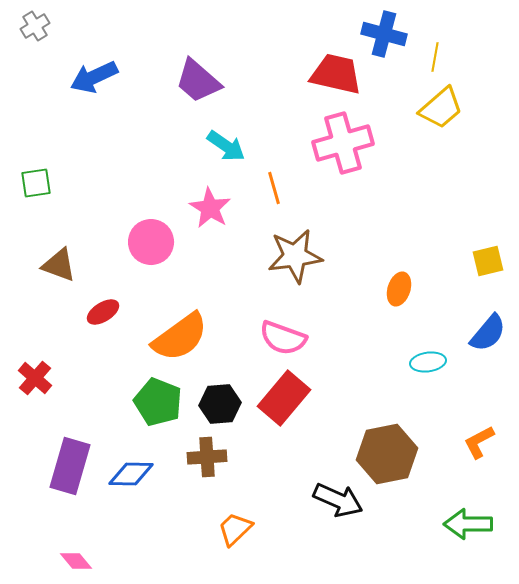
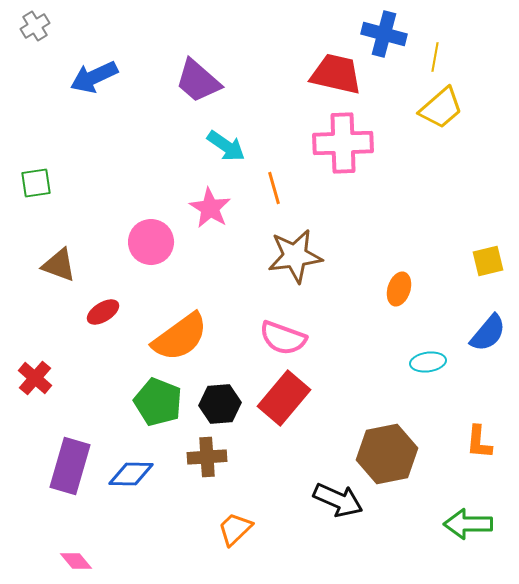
pink cross: rotated 14 degrees clockwise
orange L-shape: rotated 57 degrees counterclockwise
